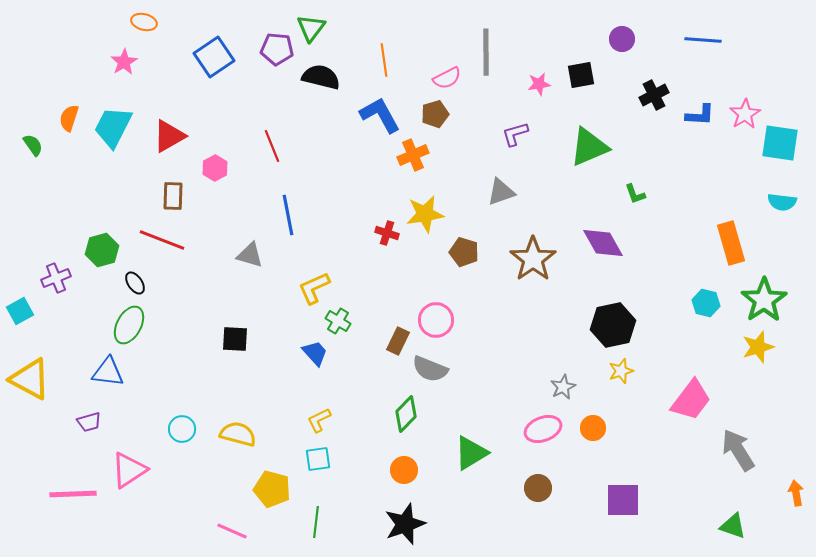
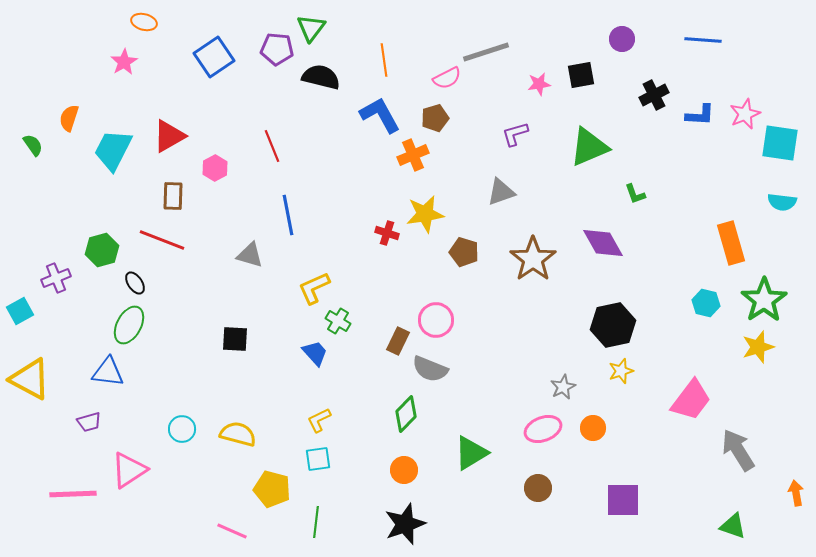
gray line at (486, 52): rotated 72 degrees clockwise
brown pentagon at (435, 114): moved 4 px down
pink star at (745, 114): rotated 8 degrees clockwise
cyan trapezoid at (113, 127): moved 23 px down
